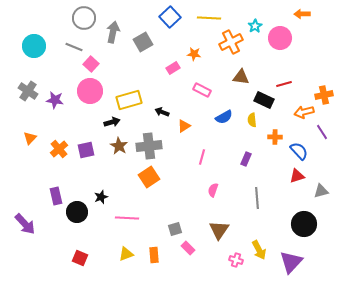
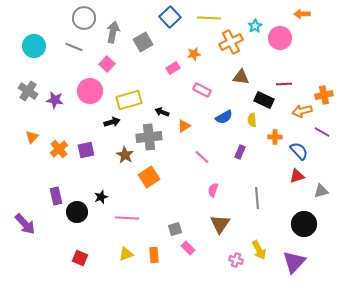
orange star at (194, 54): rotated 16 degrees counterclockwise
pink square at (91, 64): moved 16 px right
red line at (284, 84): rotated 14 degrees clockwise
orange arrow at (304, 112): moved 2 px left, 1 px up
purple line at (322, 132): rotated 28 degrees counterclockwise
orange triangle at (30, 138): moved 2 px right, 1 px up
brown star at (119, 146): moved 6 px right, 9 px down
gray cross at (149, 146): moved 9 px up
pink line at (202, 157): rotated 63 degrees counterclockwise
purple rectangle at (246, 159): moved 6 px left, 7 px up
brown triangle at (219, 230): moved 1 px right, 6 px up
purple triangle at (291, 262): moved 3 px right
